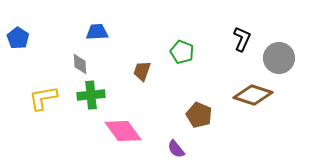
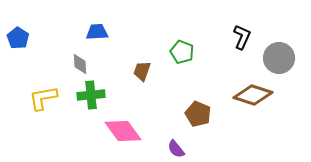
black L-shape: moved 2 px up
brown pentagon: moved 1 px left, 1 px up
